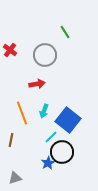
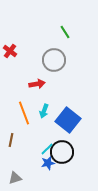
red cross: moved 1 px down
gray circle: moved 9 px right, 5 px down
orange line: moved 2 px right
cyan line: moved 4 px left, 12 px down
blue star: rotated 16 degrees clockwise
